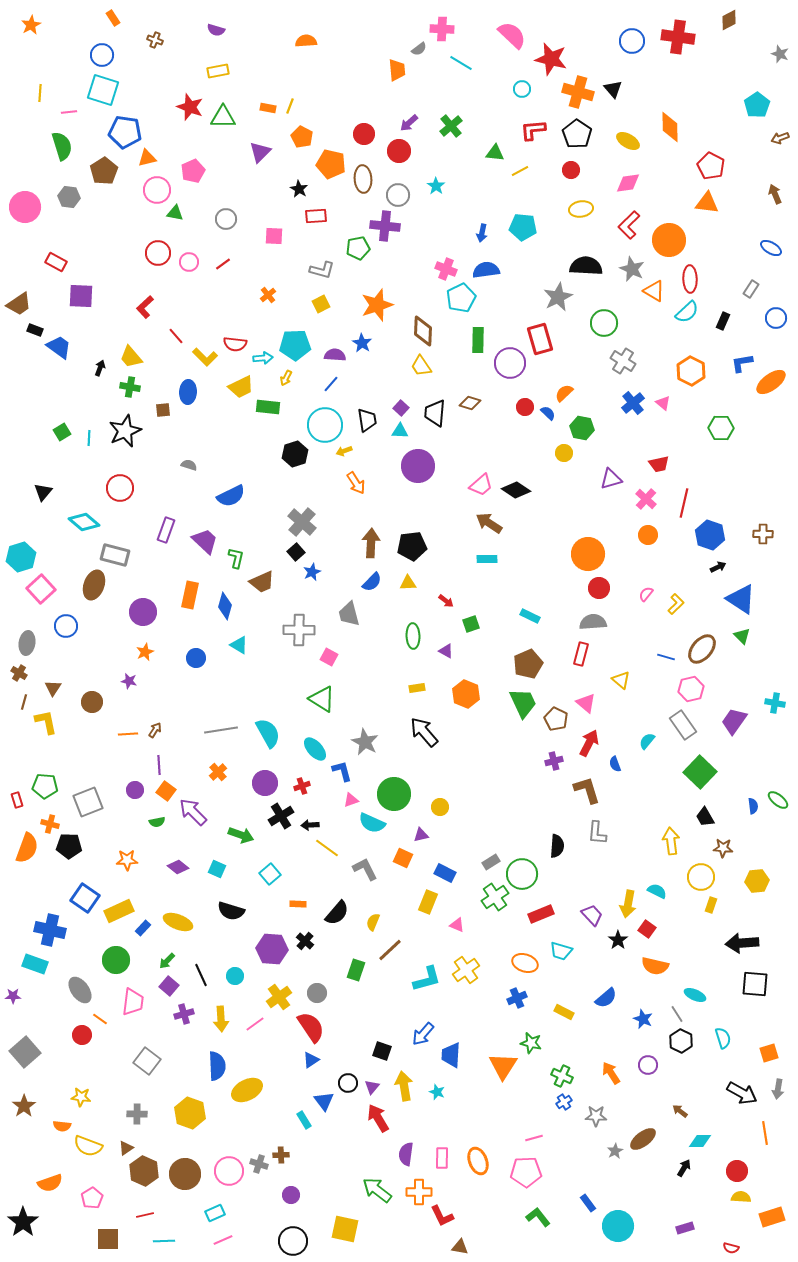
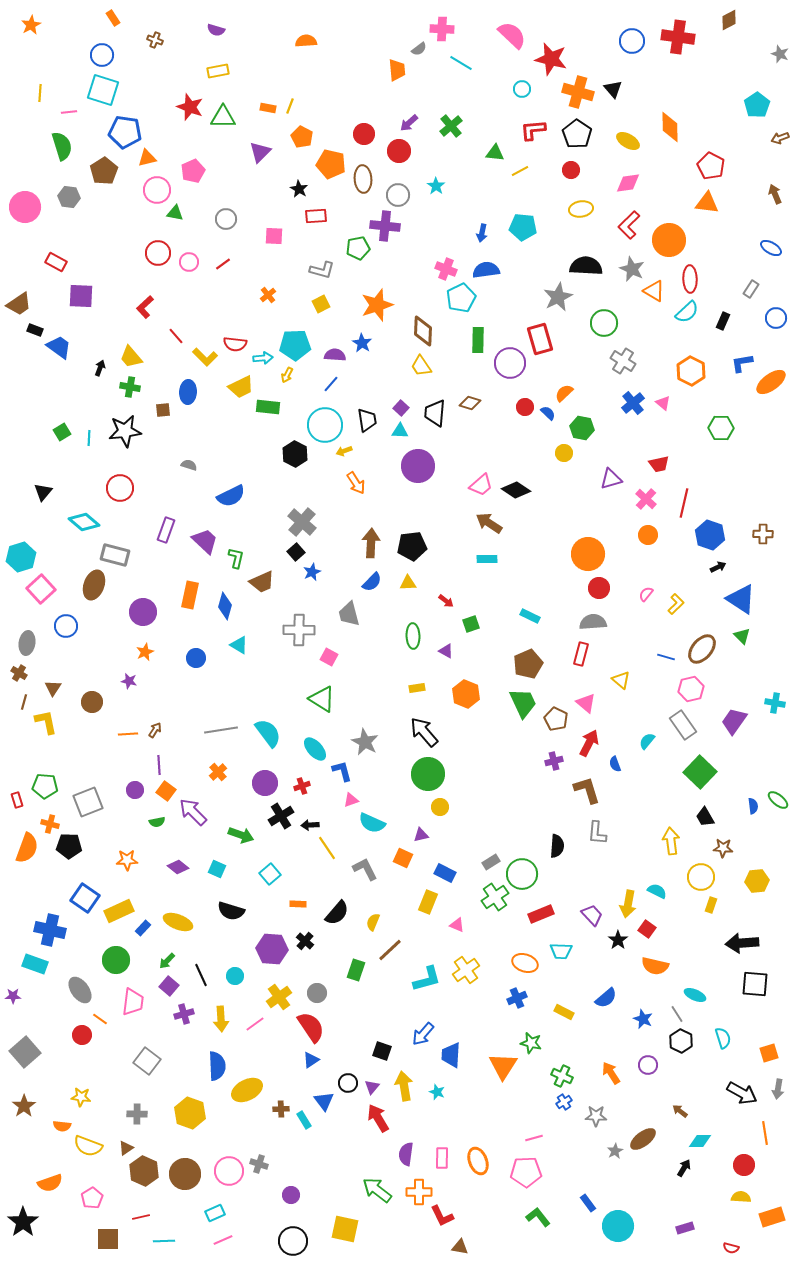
yellow arrow at (286, 378): moved 1 px right, 3 px up
black star at (125, 431): rotated 16 degrees clockwise
black hexagon at (295, 454): rotated 15 degrees counterclockwise
cyan semicircle at (268, 733): rotated 8 degrees counterclockwise
green circle at (394, 794): moved 34 px right, 20 px up
yellow line at (327, 848): rotated 20 degrees clockwise
cyan trapezoid at (561, 951): rotated 15 degrees counterclockwise
brown cross at (281, 1155): moved 46 px up
red circle at (737, 1171): moved 7 px right, 6 px up
red line at (145, 1215): moved 4 px left, 2 px down
